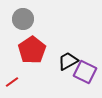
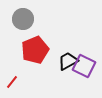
red pentagon: moved 3 px right; rotated 12 degrees clockwise
purple square: moved 1 px left, 6 px up
red line: rotated 16 degrees counterclockwise
